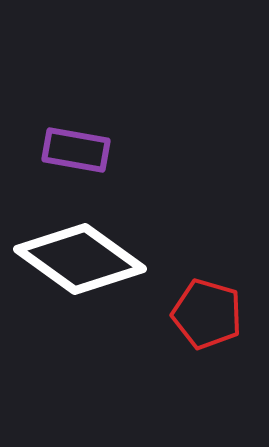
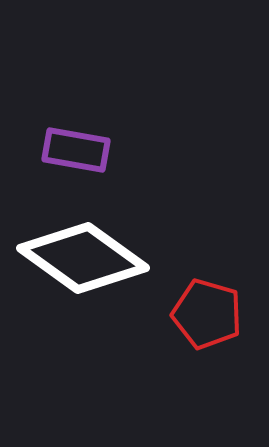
white diamond: moved 3 px right, 1 px up
